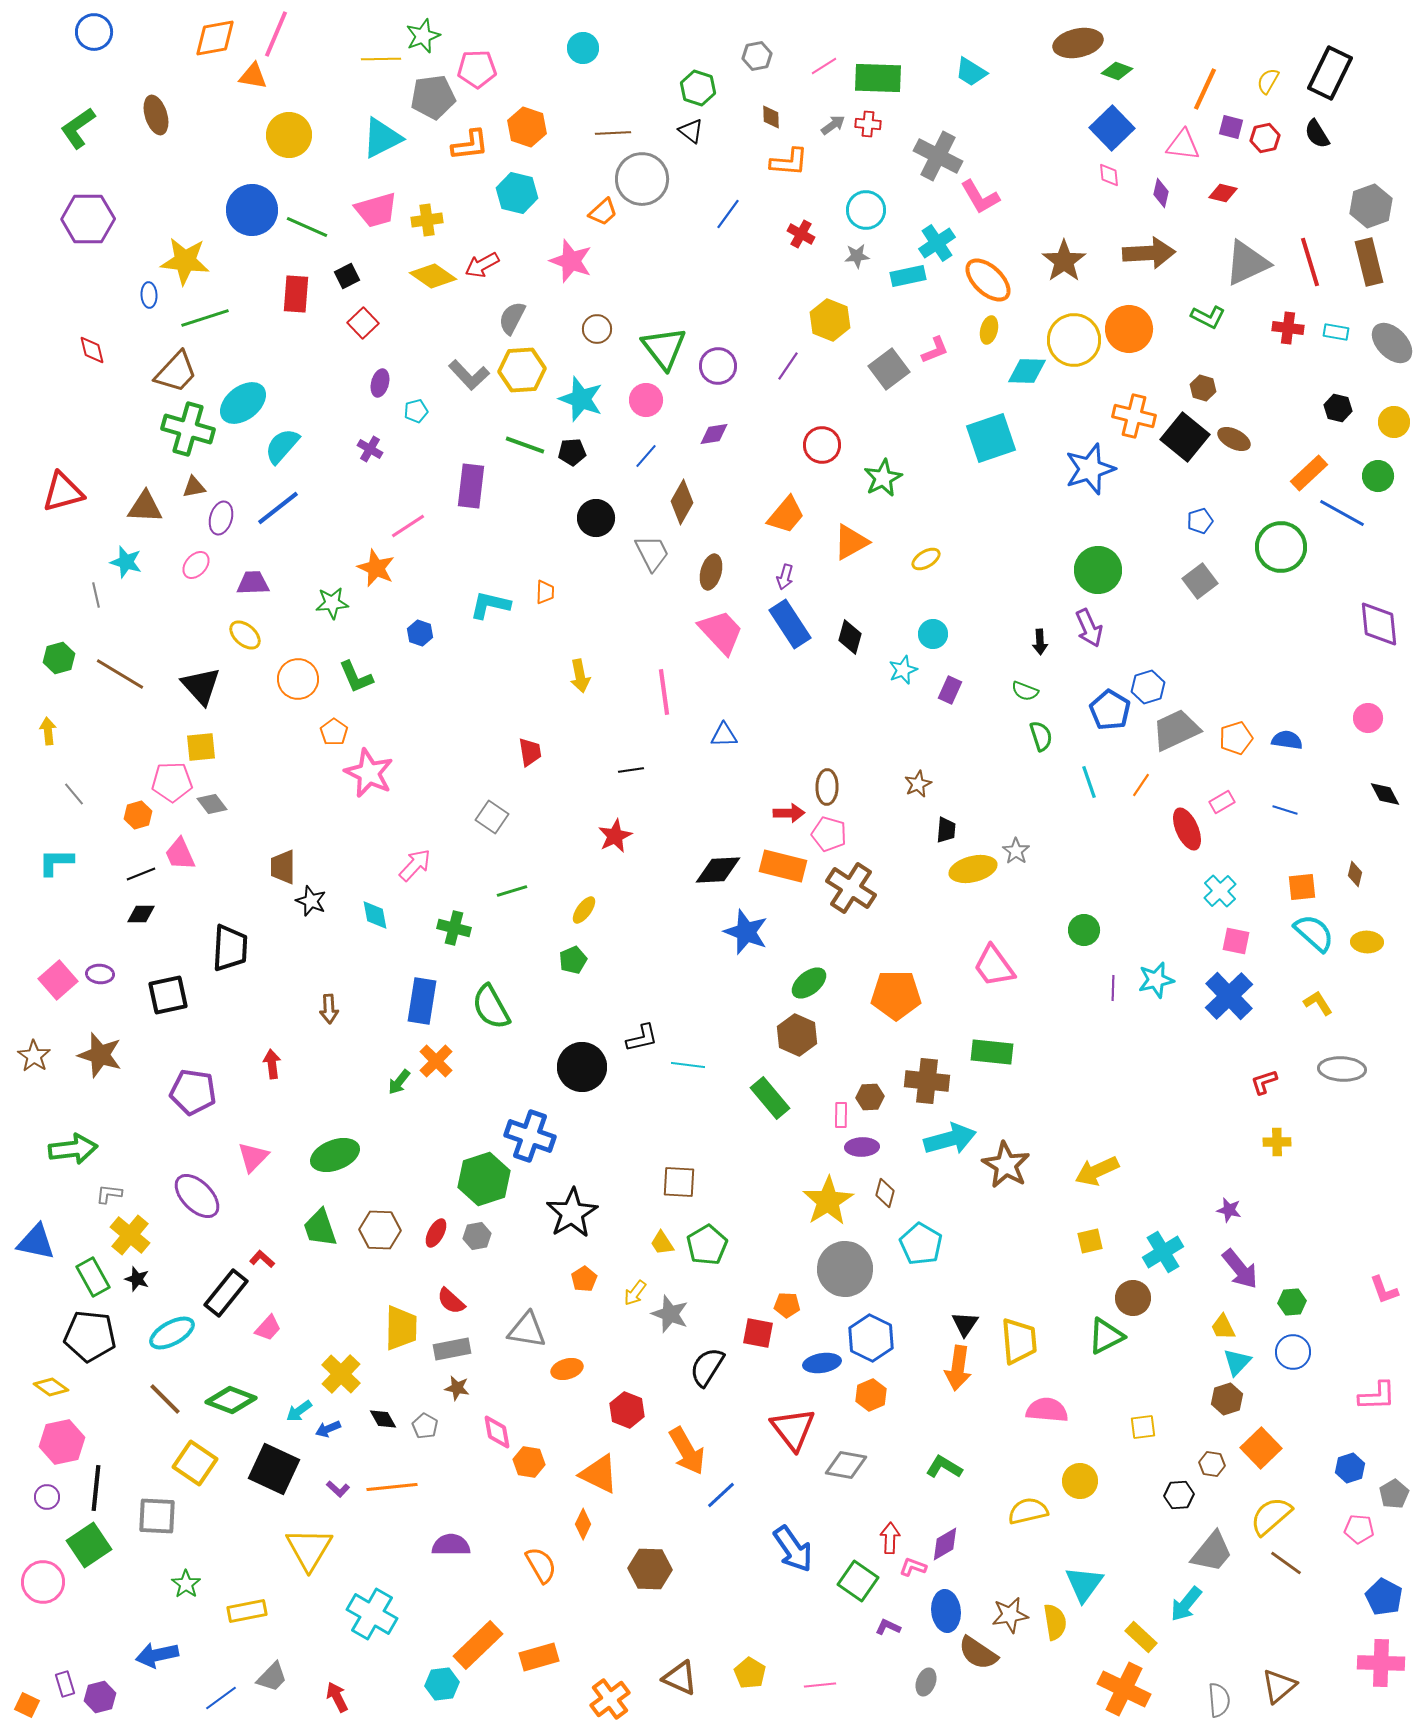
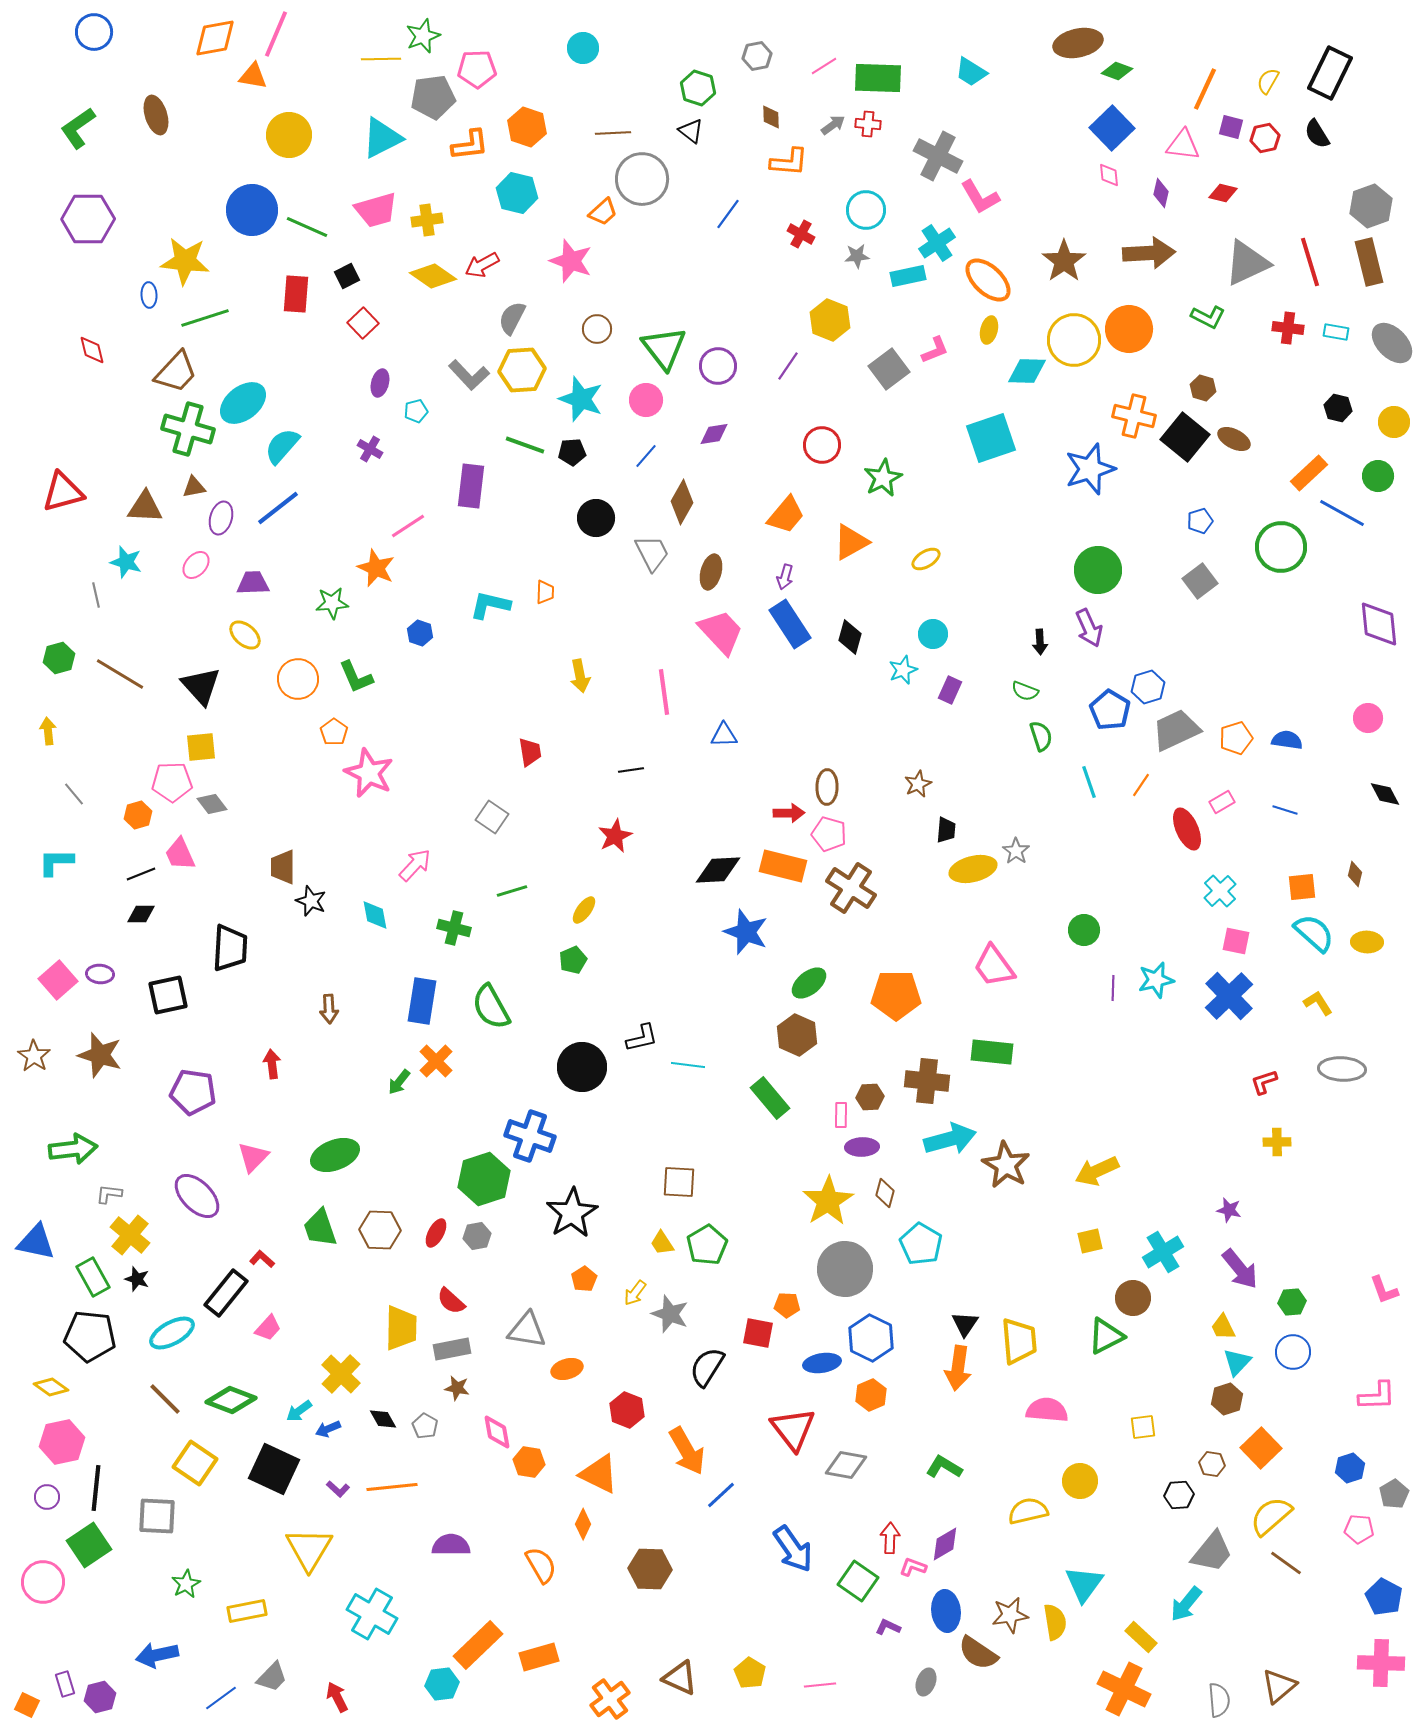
green star at (186, 1584): rotated 8 degrees clockwise
